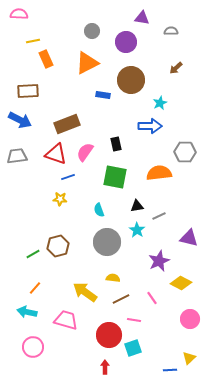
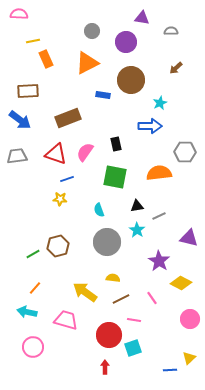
blue arrow at (20, 120): rotated 10 degrees clockwise
brown rectangle at (67, 124): moved 1 px right, 6 px up
blue line at (68, 177): moved 1 px left, 2 px down
purple star at (159, 261): rotated 15 degrees counterclockwise
